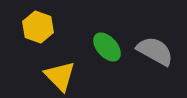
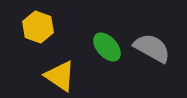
gray semicircle: moved 3 px left, 3 px up
yellow triangle: rotated 12 degrees counterclockwise
